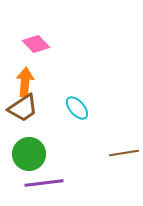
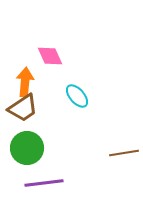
pink diamond: moved 14 px right, 12 px down; rotated 20 degrees clockwise
cyan ellipse: moved 12 px up
green circle: moved 2 px left, 6 px up
